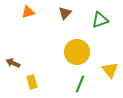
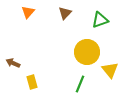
orange triangle: rotated 32 degrees counterclockwise
yellow circle: moved 10 px right
